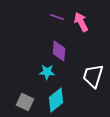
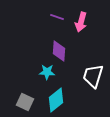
pink arrow: rotated 138 degrees counterclockwise
